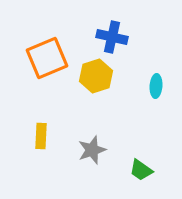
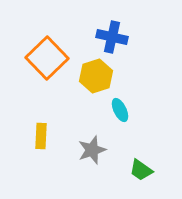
orange square: rotated 21 degrees counterclockwise
cyan ellipse: moved 36 px left, 24 px down; rotated 30 degrees counterclockwise
